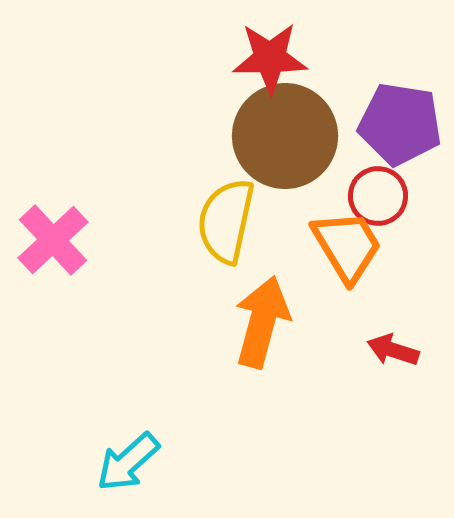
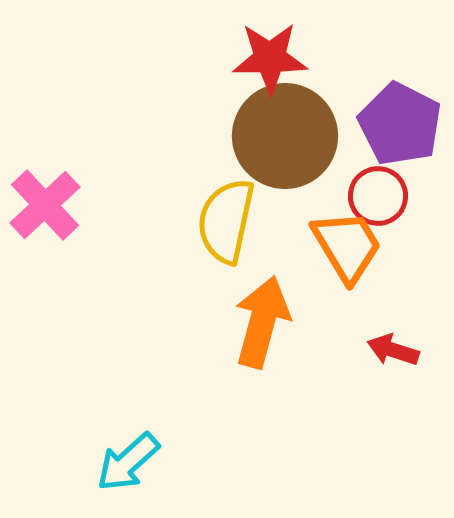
purple pentagon: rotated 18 degrees clockwise
pink cross: moved 8 px left, 35 px up
